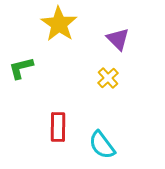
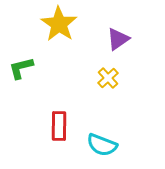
purple triangle: rotated 40 degrees clockwise
red rectangle: moved 1 px right, 1 px up
cyan semicircle: rotated 32 degrees counterclockwise
